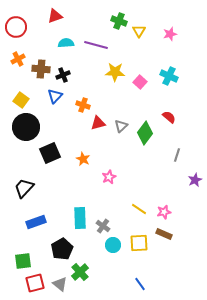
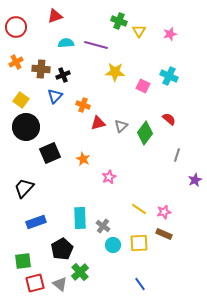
orange cross at (18, 59): moved 2 px left, 3 px down
pink square at (140, 82): moved 3 px right, 4 px down; rotated 16 degrees counterclockwise
red semicircle at (169, 117): moved 2 px down
